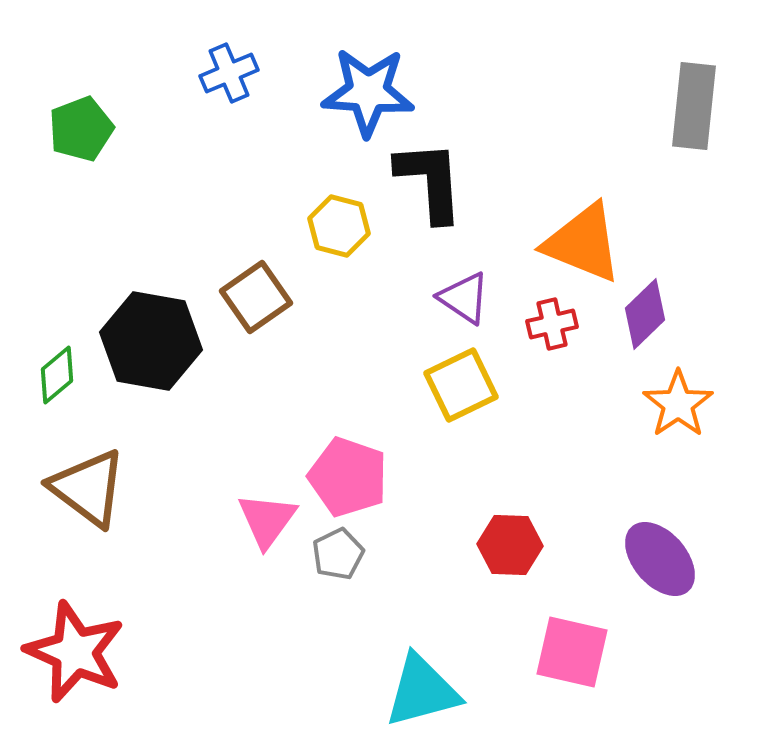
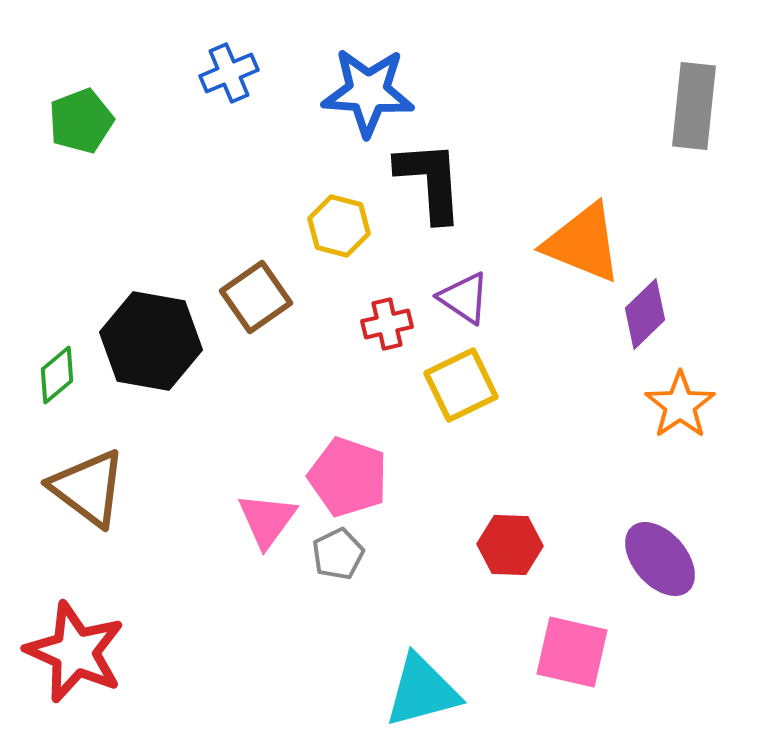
green pentagon: moved 8 px up
red cross: moved 165 px left
orange star: moved 2 px right, 1 px down
